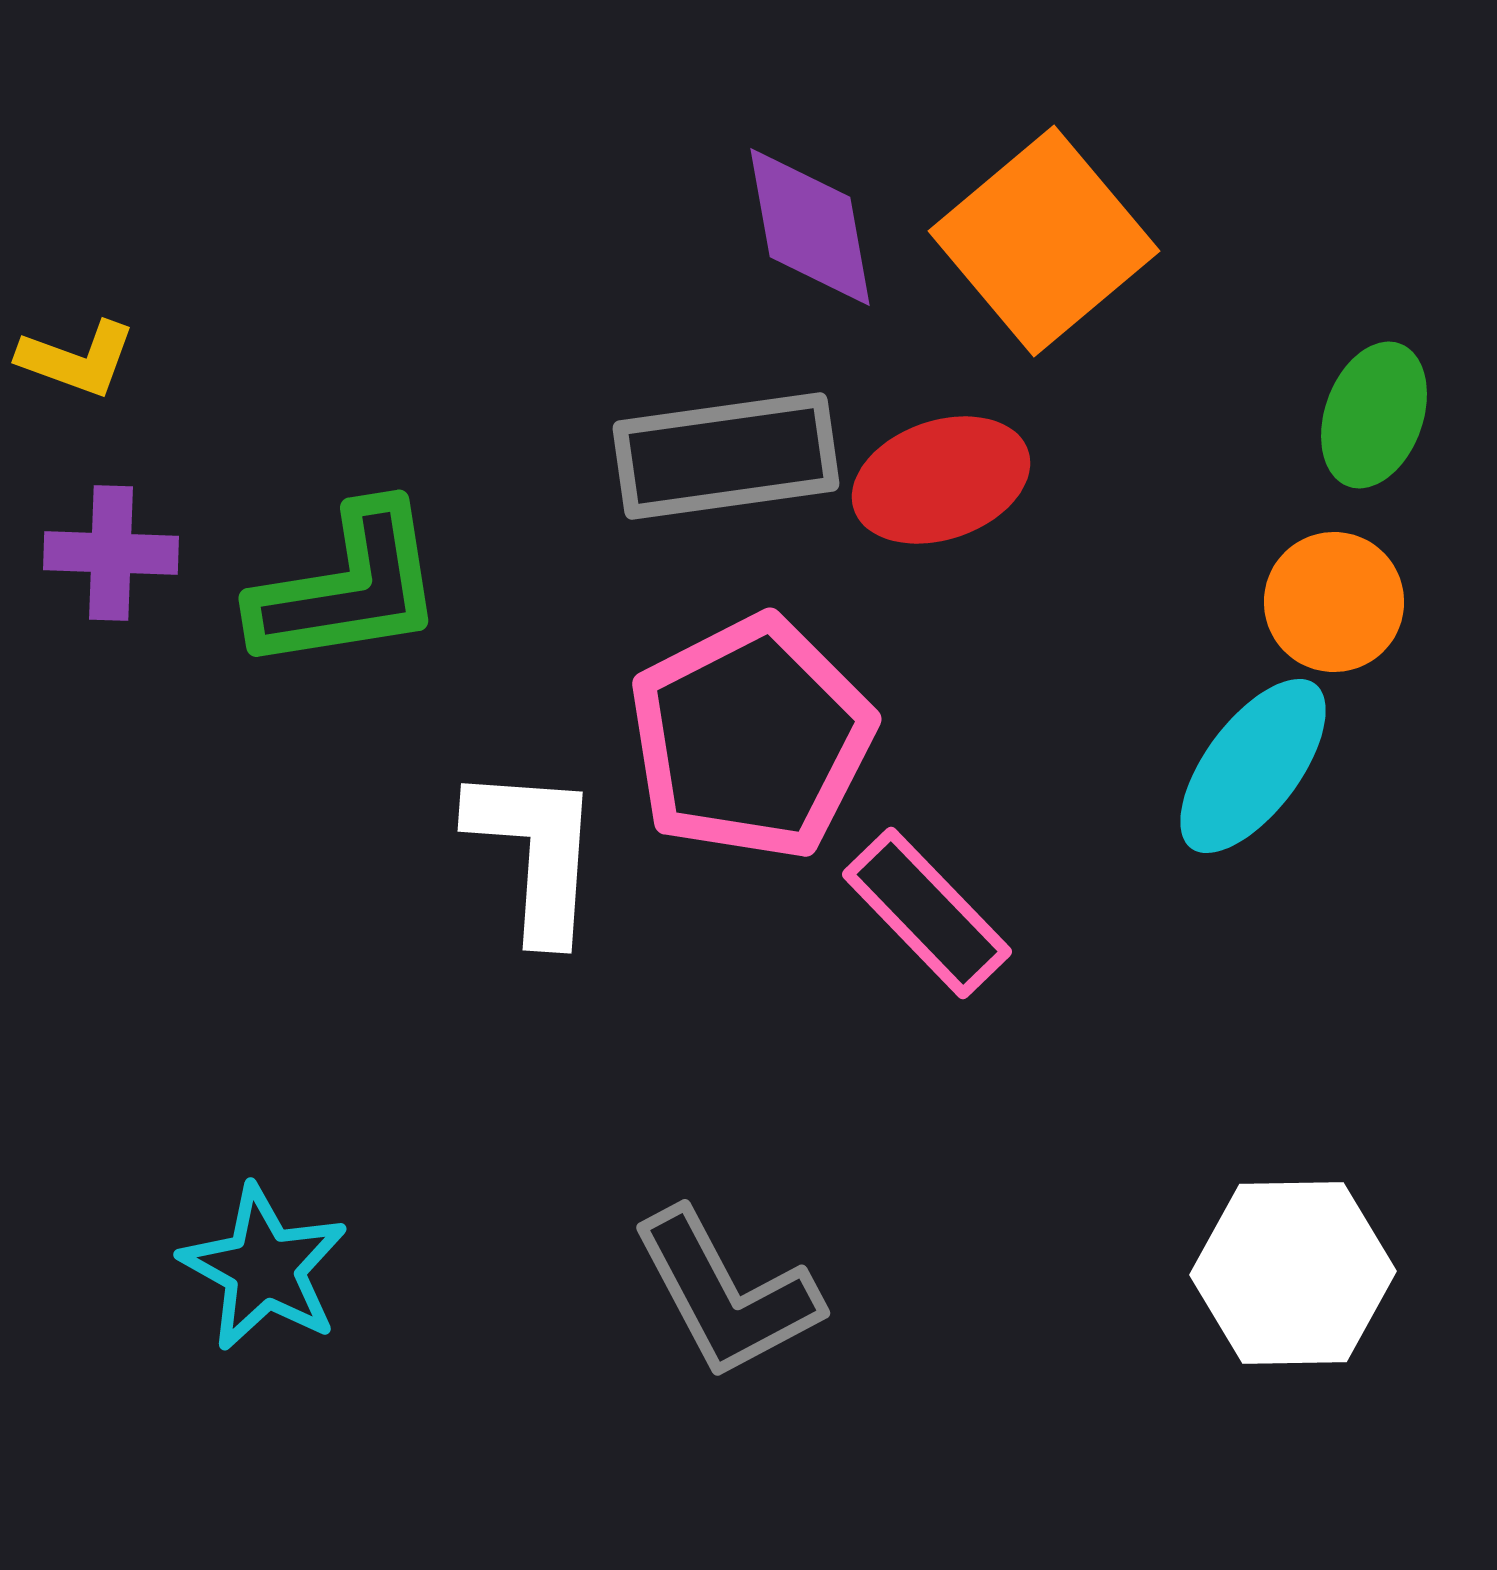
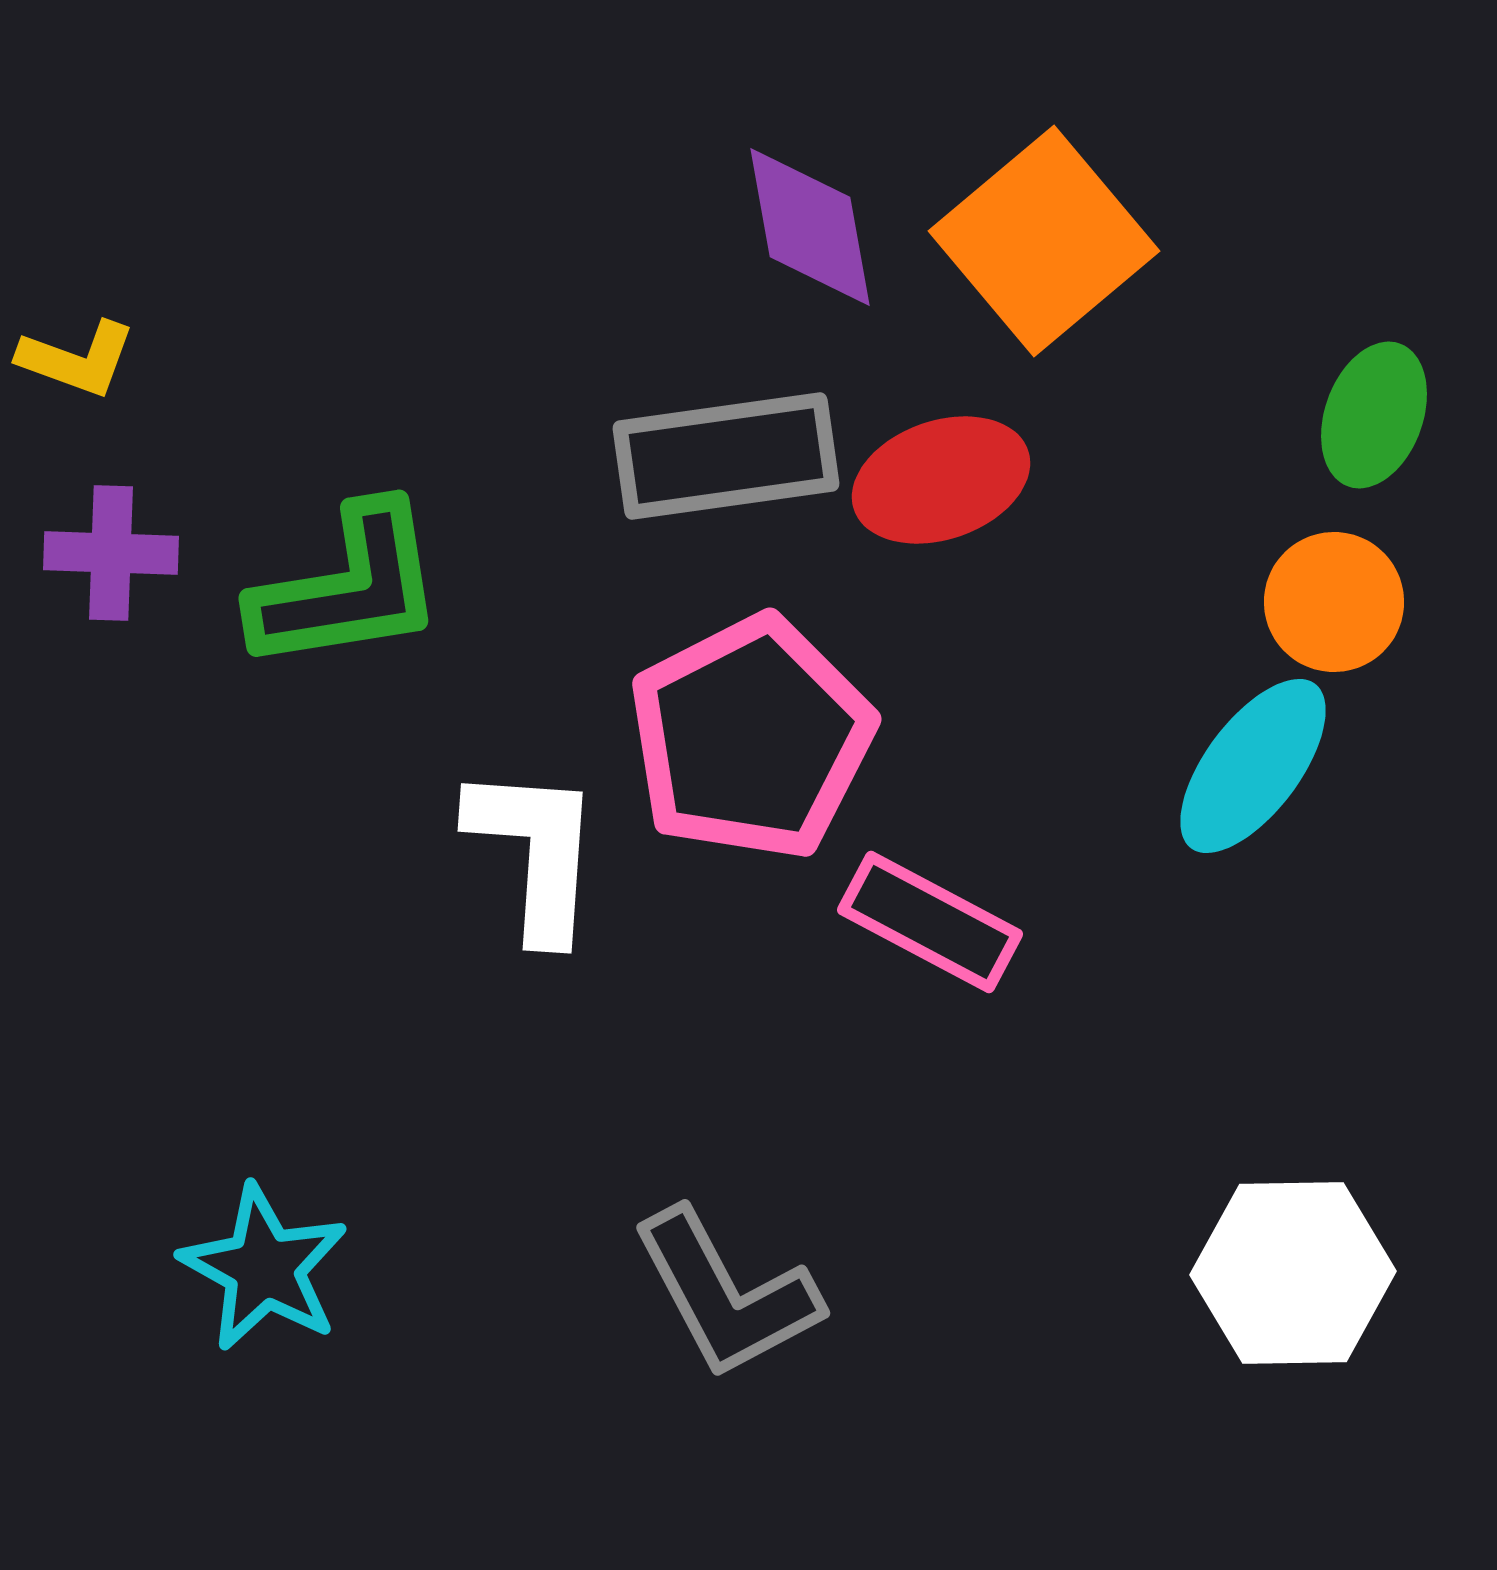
pink rectangle: moved 3 px right, 9 px down; rotated 18 degrees counterclockwise
